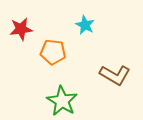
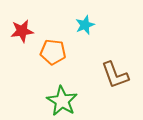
cyan star: rotated 24 degrees clockwise
red star: moved 1 px right, 2 px down
brown L-shape: rotated 40 degrees clockwise
